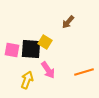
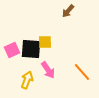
brown arrow: moved 11 px up
yellow square: rotated 32 degrees counterclockwise
pink square: rotated 35 degrees counterclockwise
orange line: moved 2 px left; rotated 66 degrees clockwise
